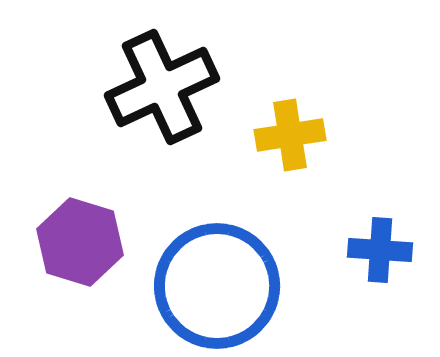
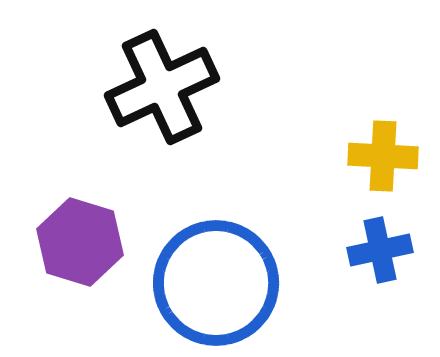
yellow cross: moved 93 px right, 21 px down; rotated 12 degrees clockwise
blue cross: rotated 16 degrees counterclockwise
blue circle: moved 1 px left, 3 px up
